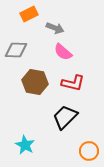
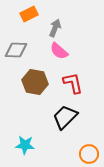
gray arrow: rotated 90 degrees counterclockwise
pink semicircle: moved 4 px left, 1 px up
red L-shape: rotated 115 degrees counterclockwise
cyan star: rotated 24 degrees counterclockwise
orange circle: moved 3 px down
